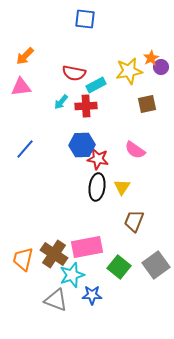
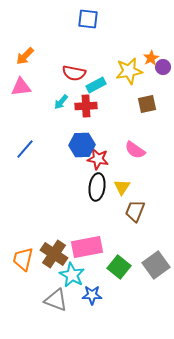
blue square: moved 3 px right
purple circle: moved 2 px right
brown trapezoid: moved 1 px right, 10 px up
cyan star: rotated 25 degrees counterclockwise
